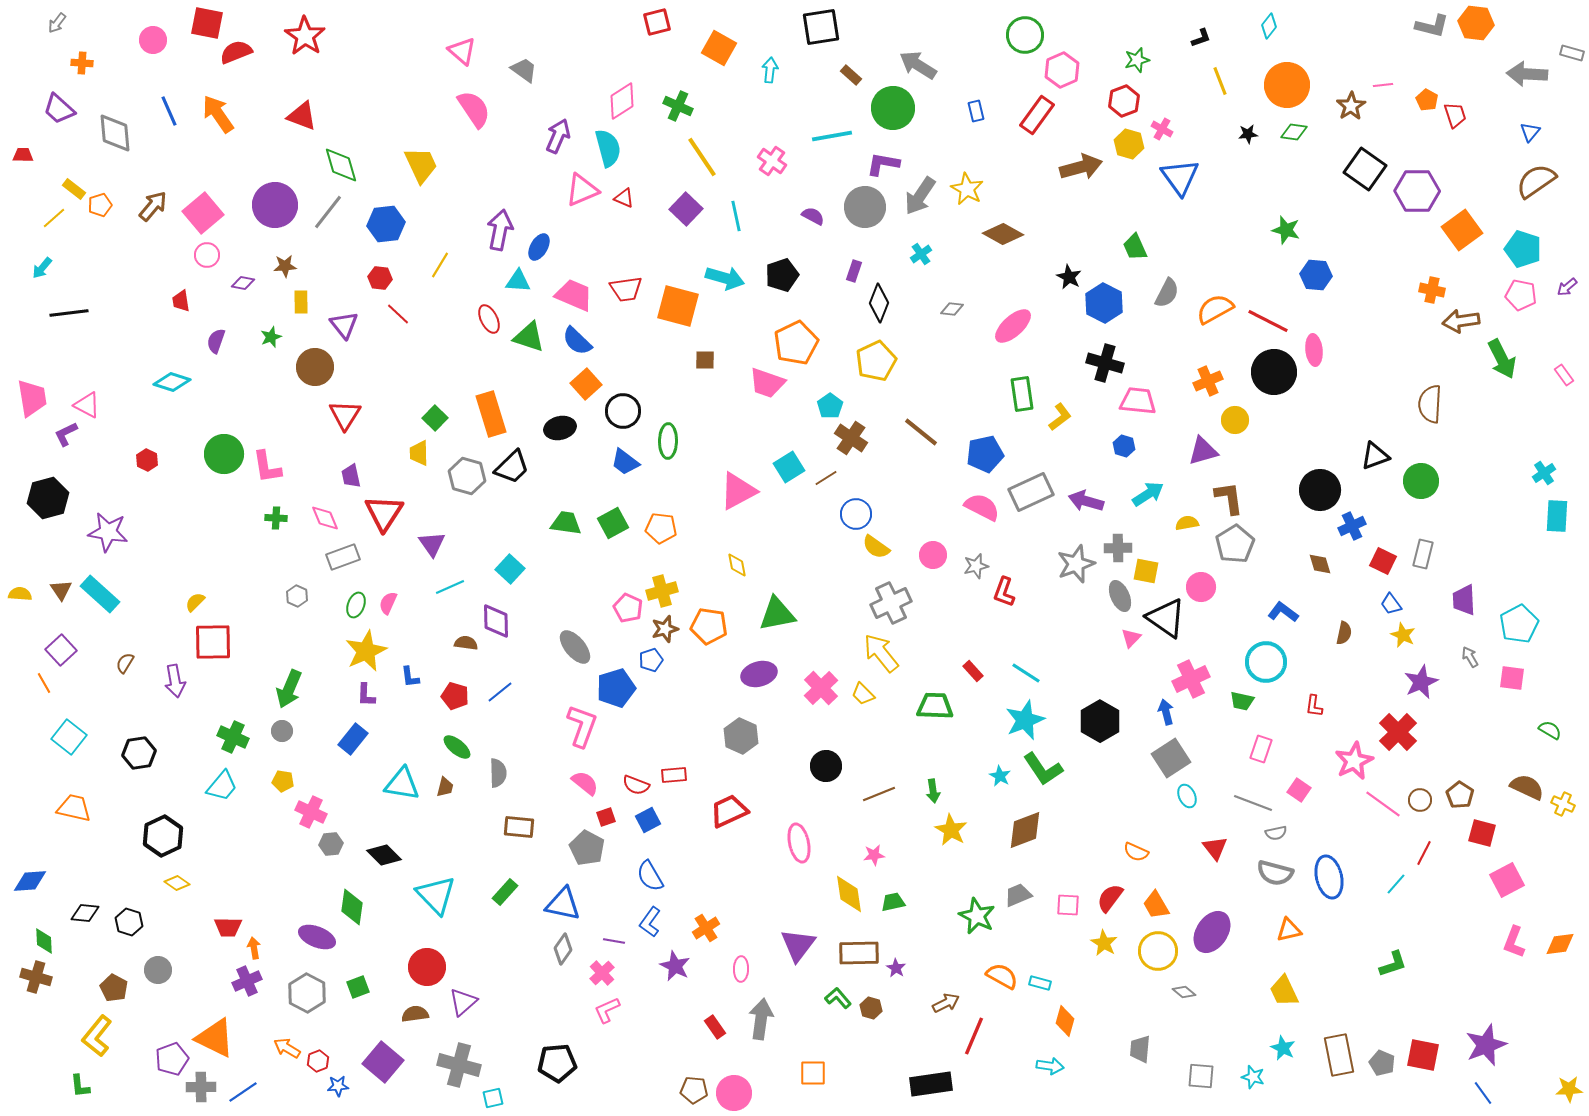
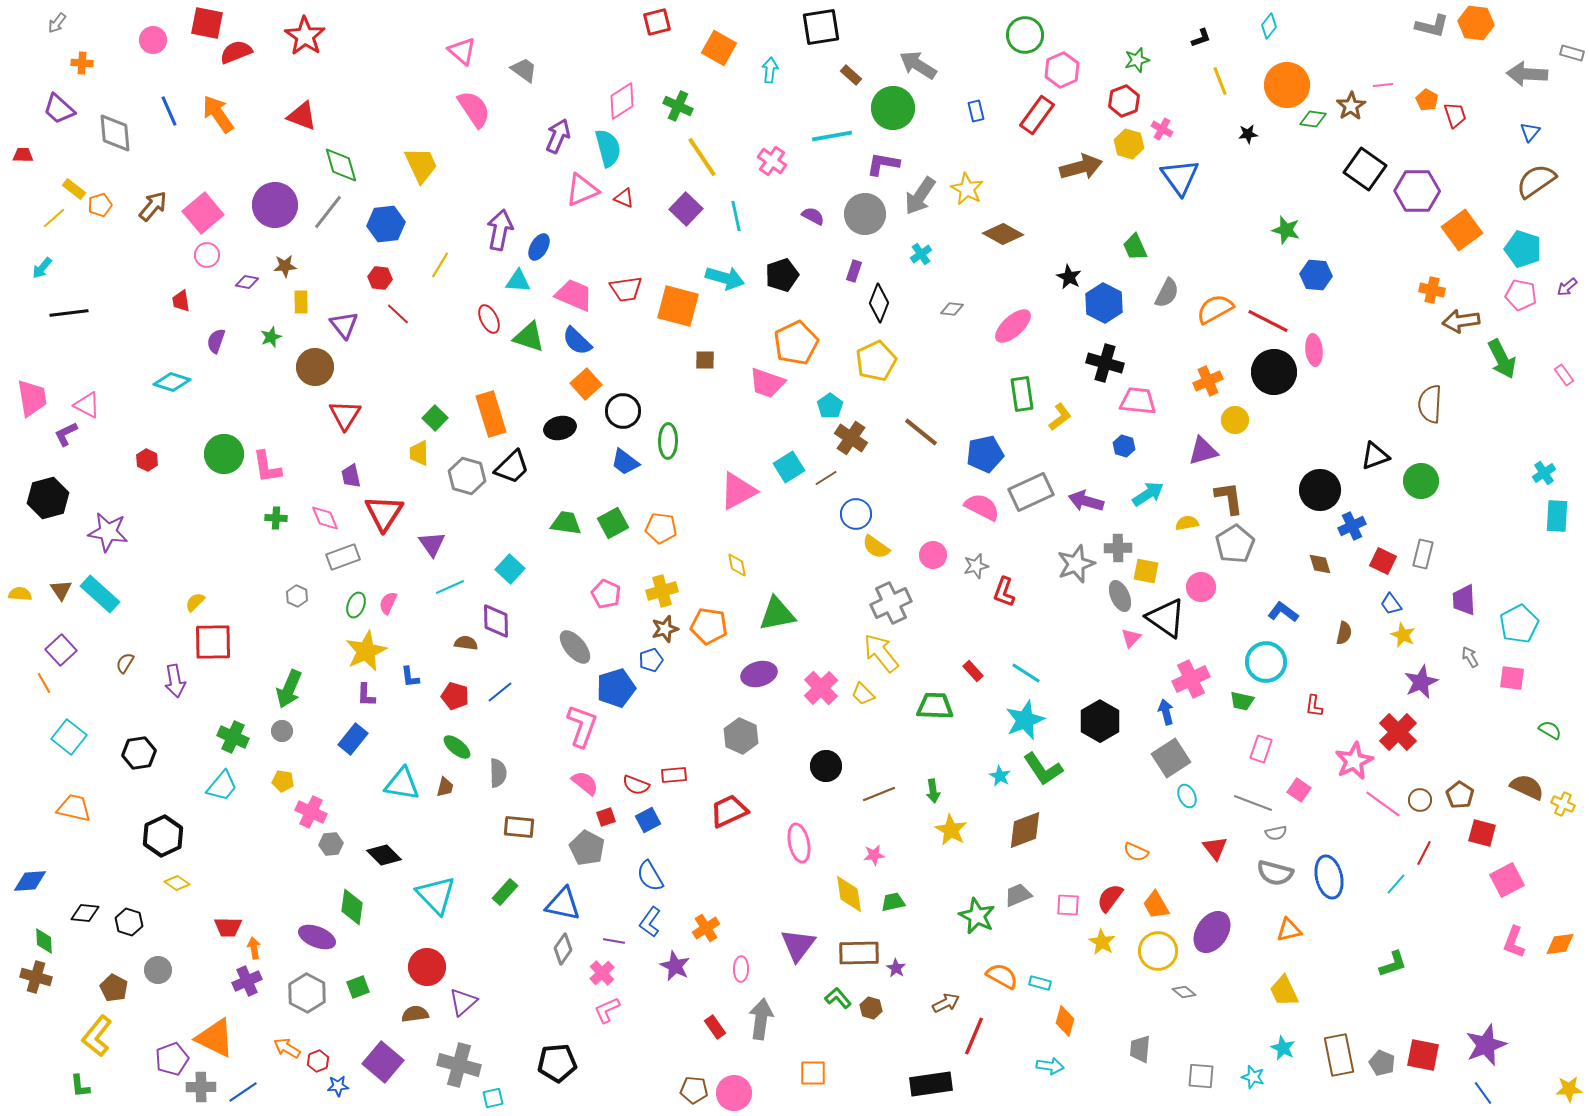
green diamond at (1294, 132): moved 19 px right, 13 px up
gray circle at (865, 207): moved 7 px down
purple diamond at (243, 283): moved 4 px right, 1 px up
pink pentagon at (628, 608): moved 22 px left, 14 px up
yellow star at (1104, 943): moved 2 px left, 1 px up
